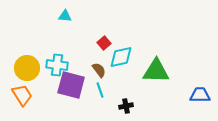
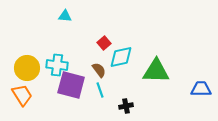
blue trapezoid: moved 1 px right, 6 px up
